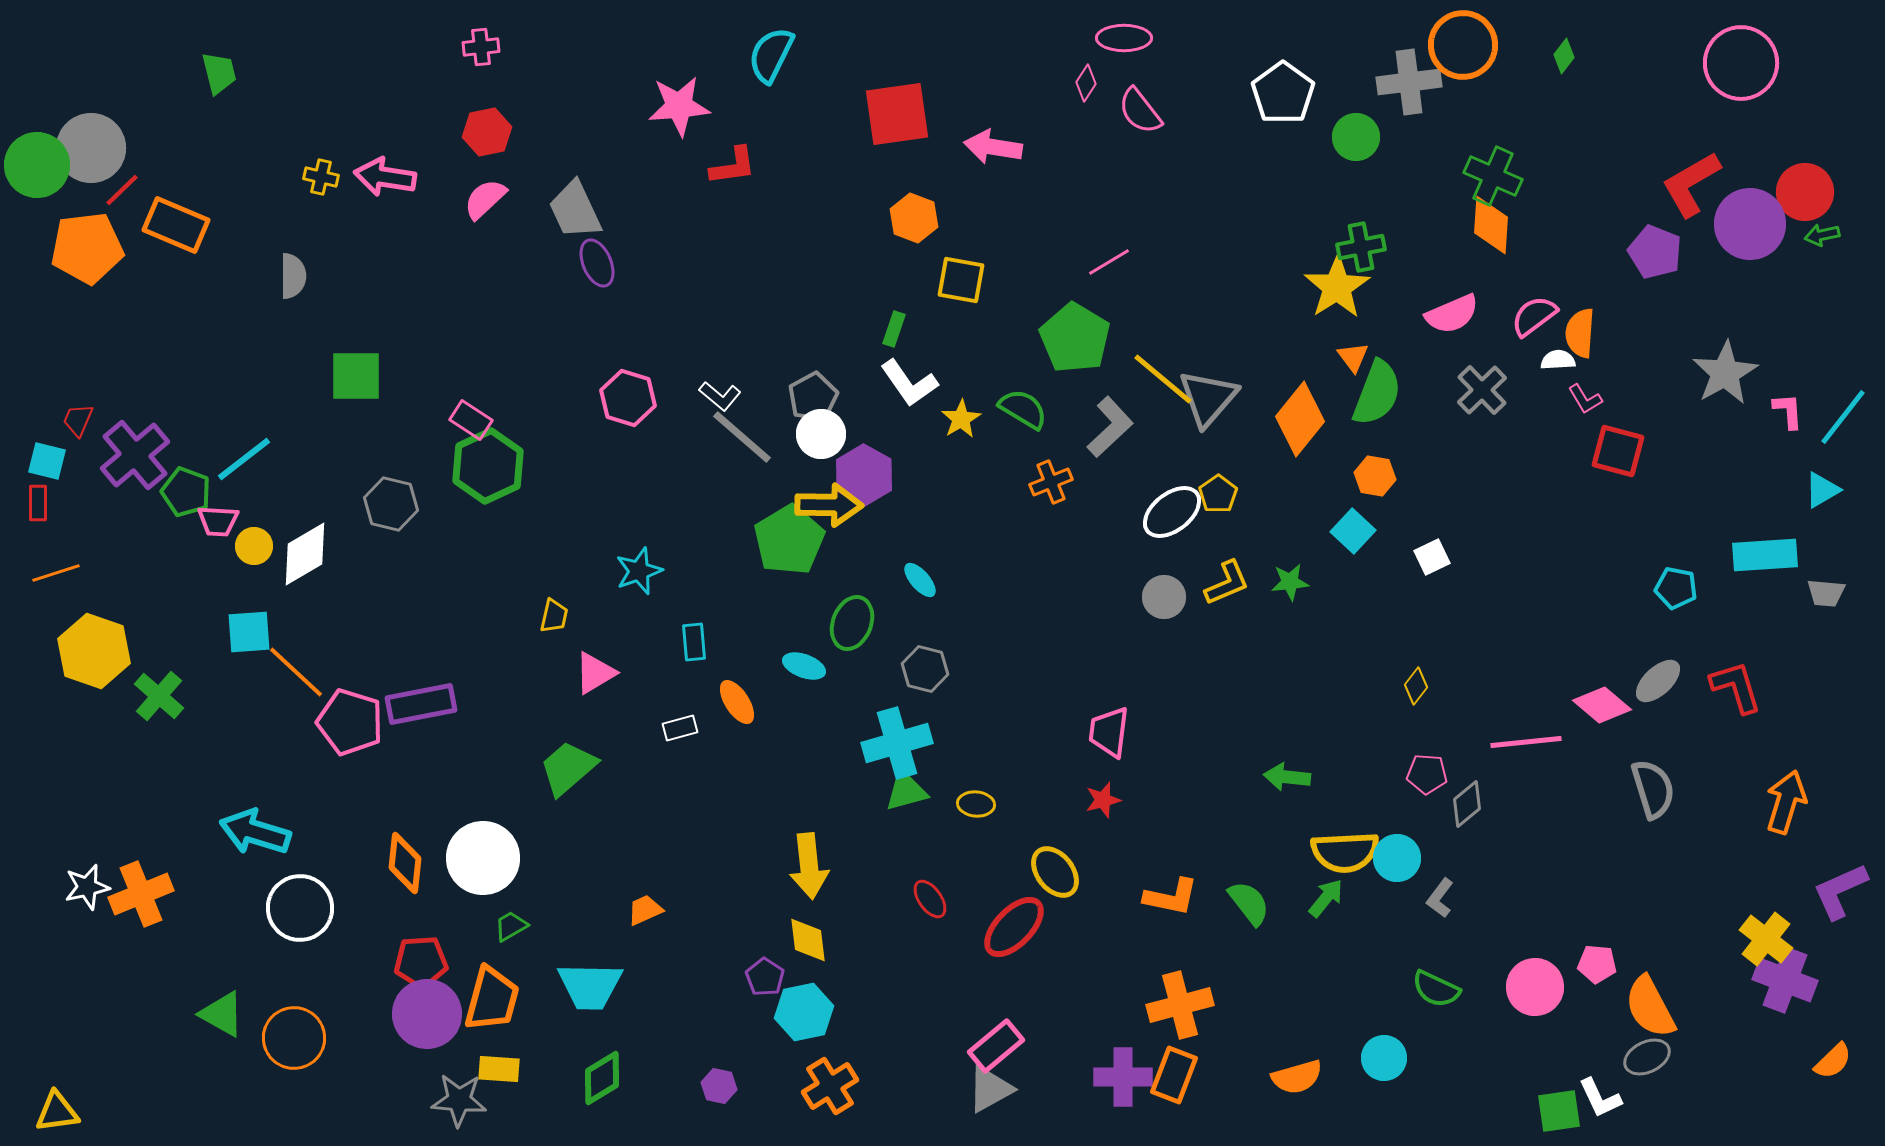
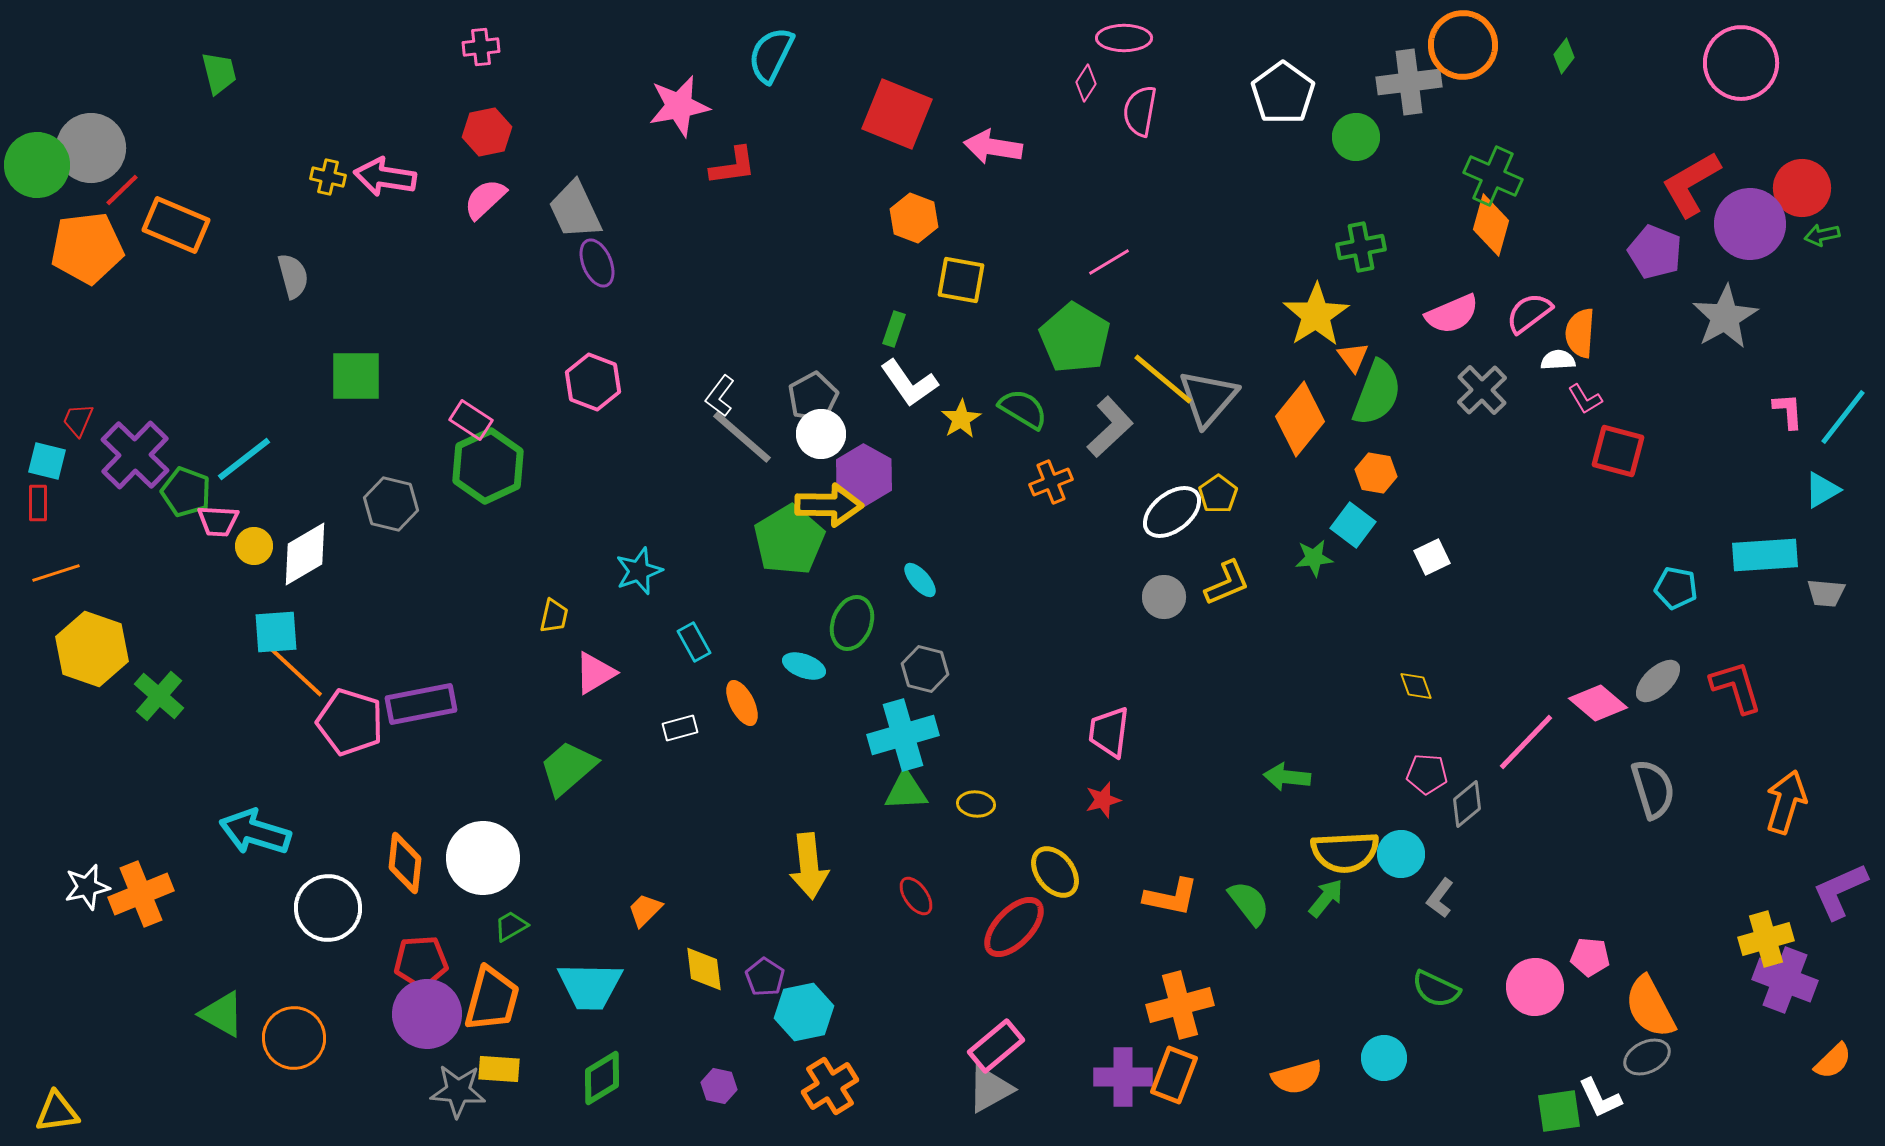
pink star at (679, 106): rotated 6 degrees counterclockwise
pink semicircle at (1140, 111): rotated 48 degrees clockwise
red square at (897, 114): rotated 30 degrees clockwise
yellow cross at (321, 177): moved 7 px right
red circle at (1805, 192): moved 3 px left, 4 px up
orange diamond at (1491, 225): rotated 12 degrees clockwise
gray semicircle at (293, 276): rotated 15 degrees counterclockwise
yellow star at (1337, 287): moved 21 px left, 28 px down
pink semicircle at (1534, 316): moved 5 px left, 3 px up
gray star at (1725, 373): moved 56 px up
white L-shape at (720, 396): rotated 87 degrees clockwise
pink hexagon at (628, 398): moved 35 px left, 16 px up; rotated 4 degrees clockwise
purple cross at (135, 455): rotated 6 degrees counterclockwise
orange hexagon at (1375, 476): moved 1 px right, 3 px up
cyan square at (1353, 531): moved 6 px up; rotated 6 degrees counterclockwise
green star at (1290, 582): moved 24 px right, 24 px up
cyan square at (249, 632): moved 27 px right
cyan rectangle at (694, 642): rotated 24 degrees counterclockwise
yellow hexagon at (94, 651): moved 2 px left, 2 px up
yellow diamond at (1416, 686): rotated 57 degrees counterclockwise
orange ellipse at (737, 702): moved 5 px right, 1 px down; rotated 6 degrees clockwise
pink diamond at (1602, 705): moved 4 px left, 2 px up
pink line at (1526, 742): rotated 40 degrees counterclockwise
cyan cross at (897, 743): moved 6 px right, 8 px up
green triangle at (906, 791): rotated 12 degrees clockwise
cyan circle at (1397, 858): moved 4 px right, 4 px up
red ellipse at (930, 899): moved 14 px left, 3 px up
white circle at (300, 908): moved 28 px right
orange trapezoid at (645, 910): rotated 21 degrees counterclockwise
yellow cross at (1766, 939): rotated 36 degrees clockwise
yellow diamond at (808, 940): moved 104 px left, 29 px down
pink pentagon at (1597, 964): moved 7 px left, 7 px up
gray star at (459, 1100): moved 1 px left, 9 px up
